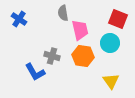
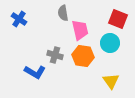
gray cross: moved 3 px right, 1 px up
blue L-shape: rotated 30 degrees counterclockwise
